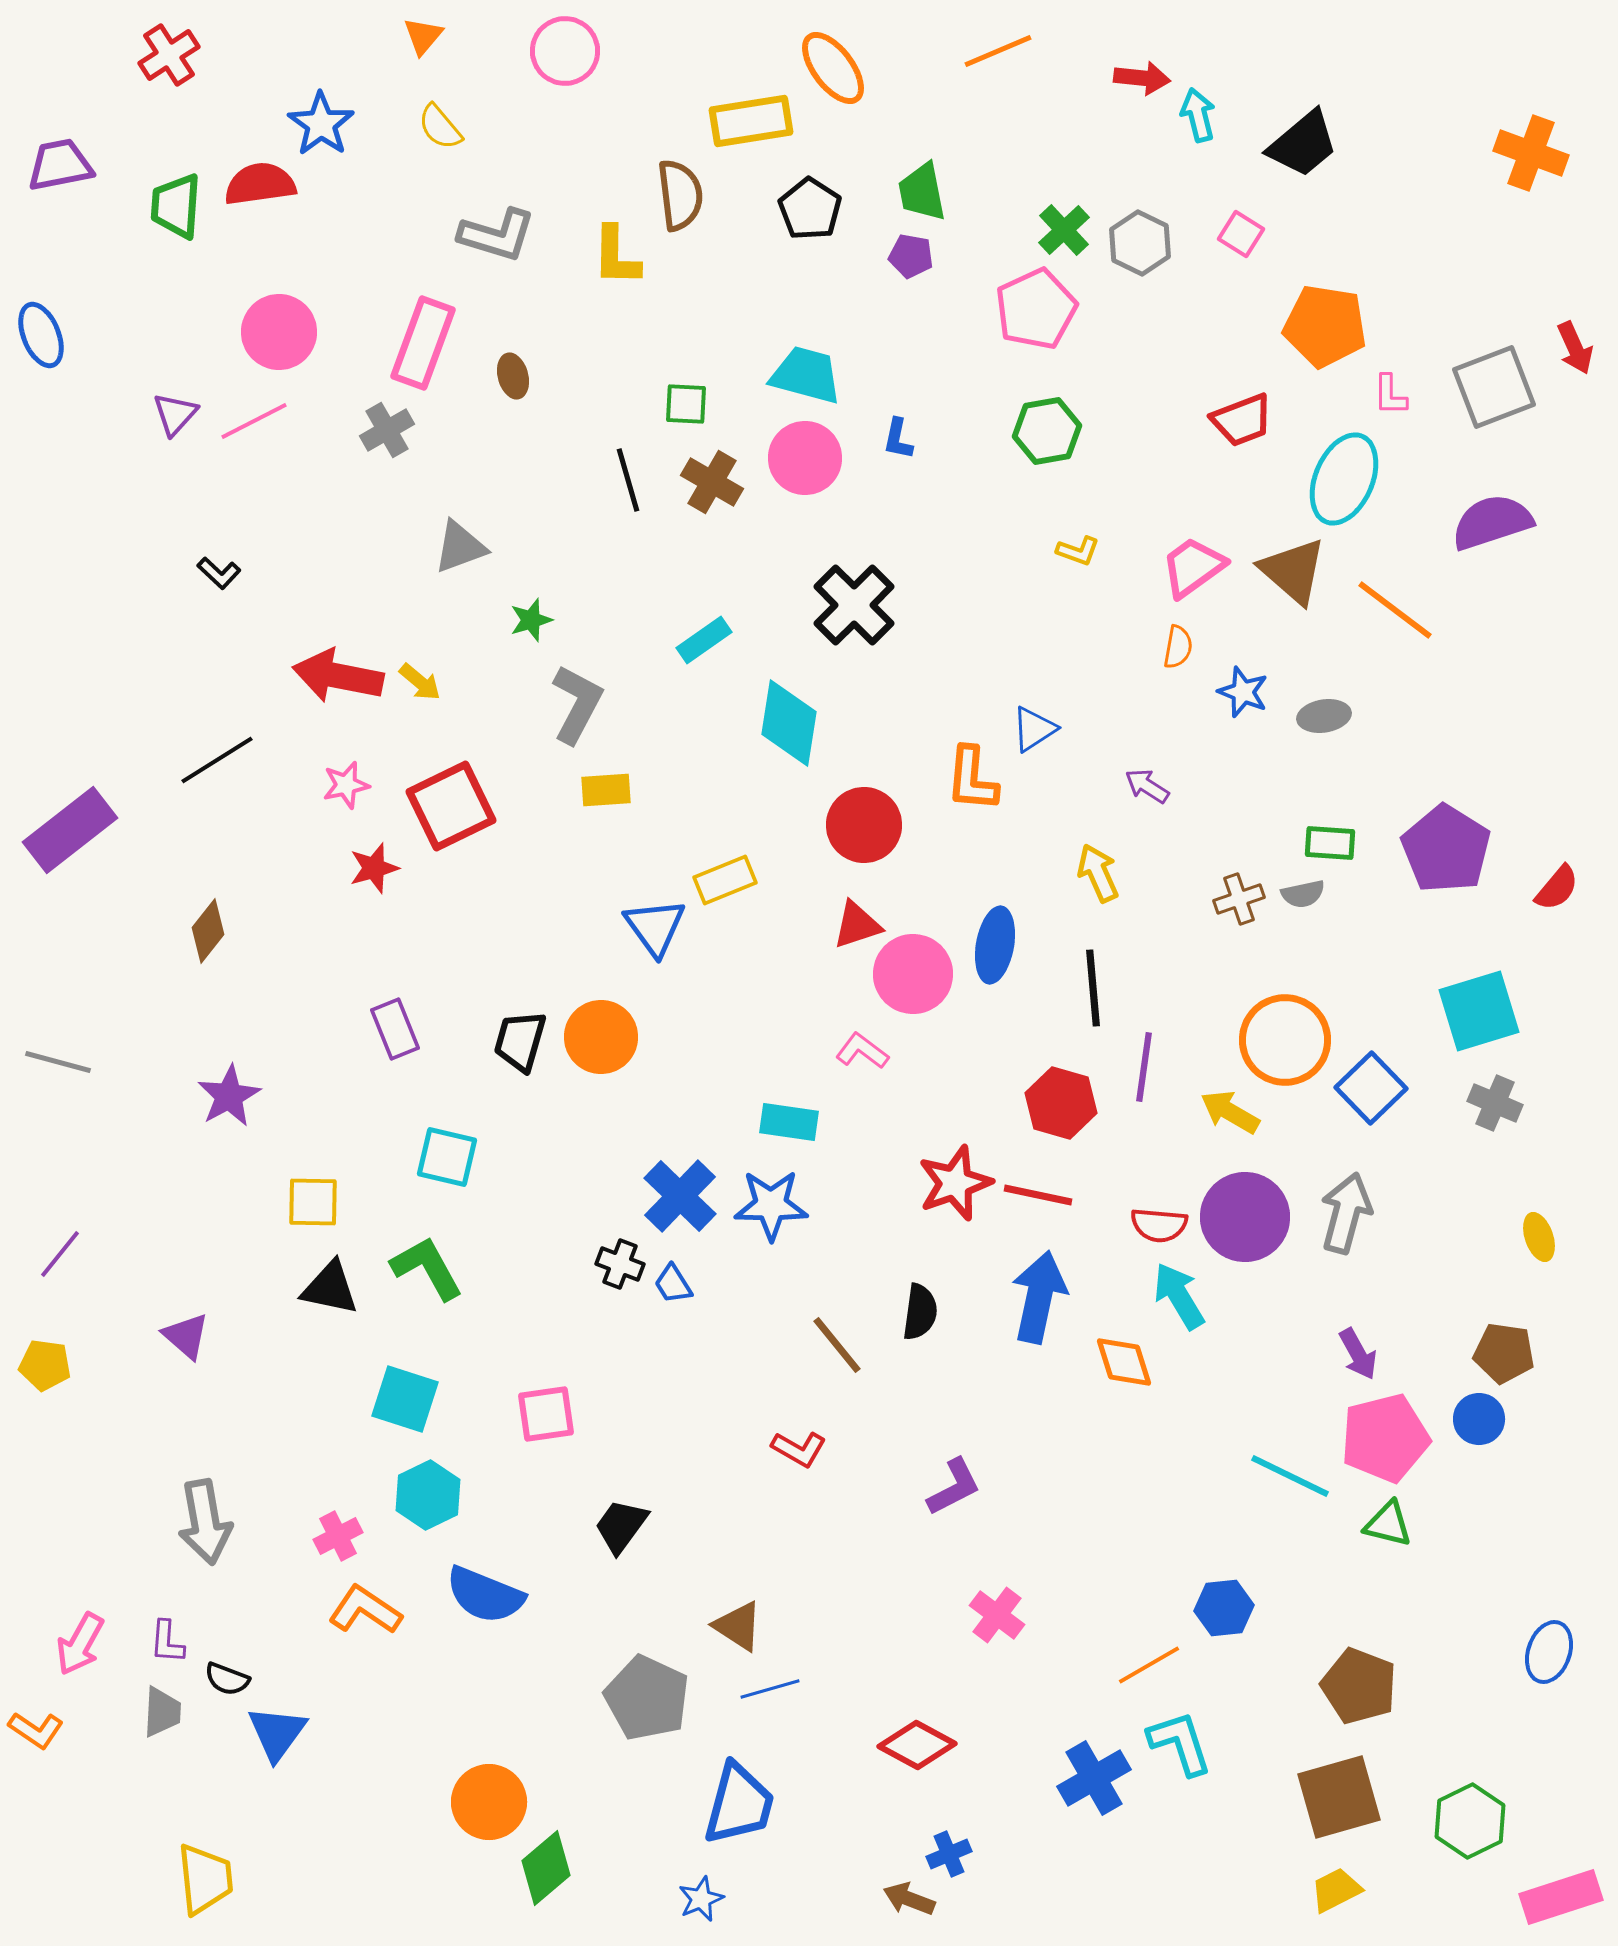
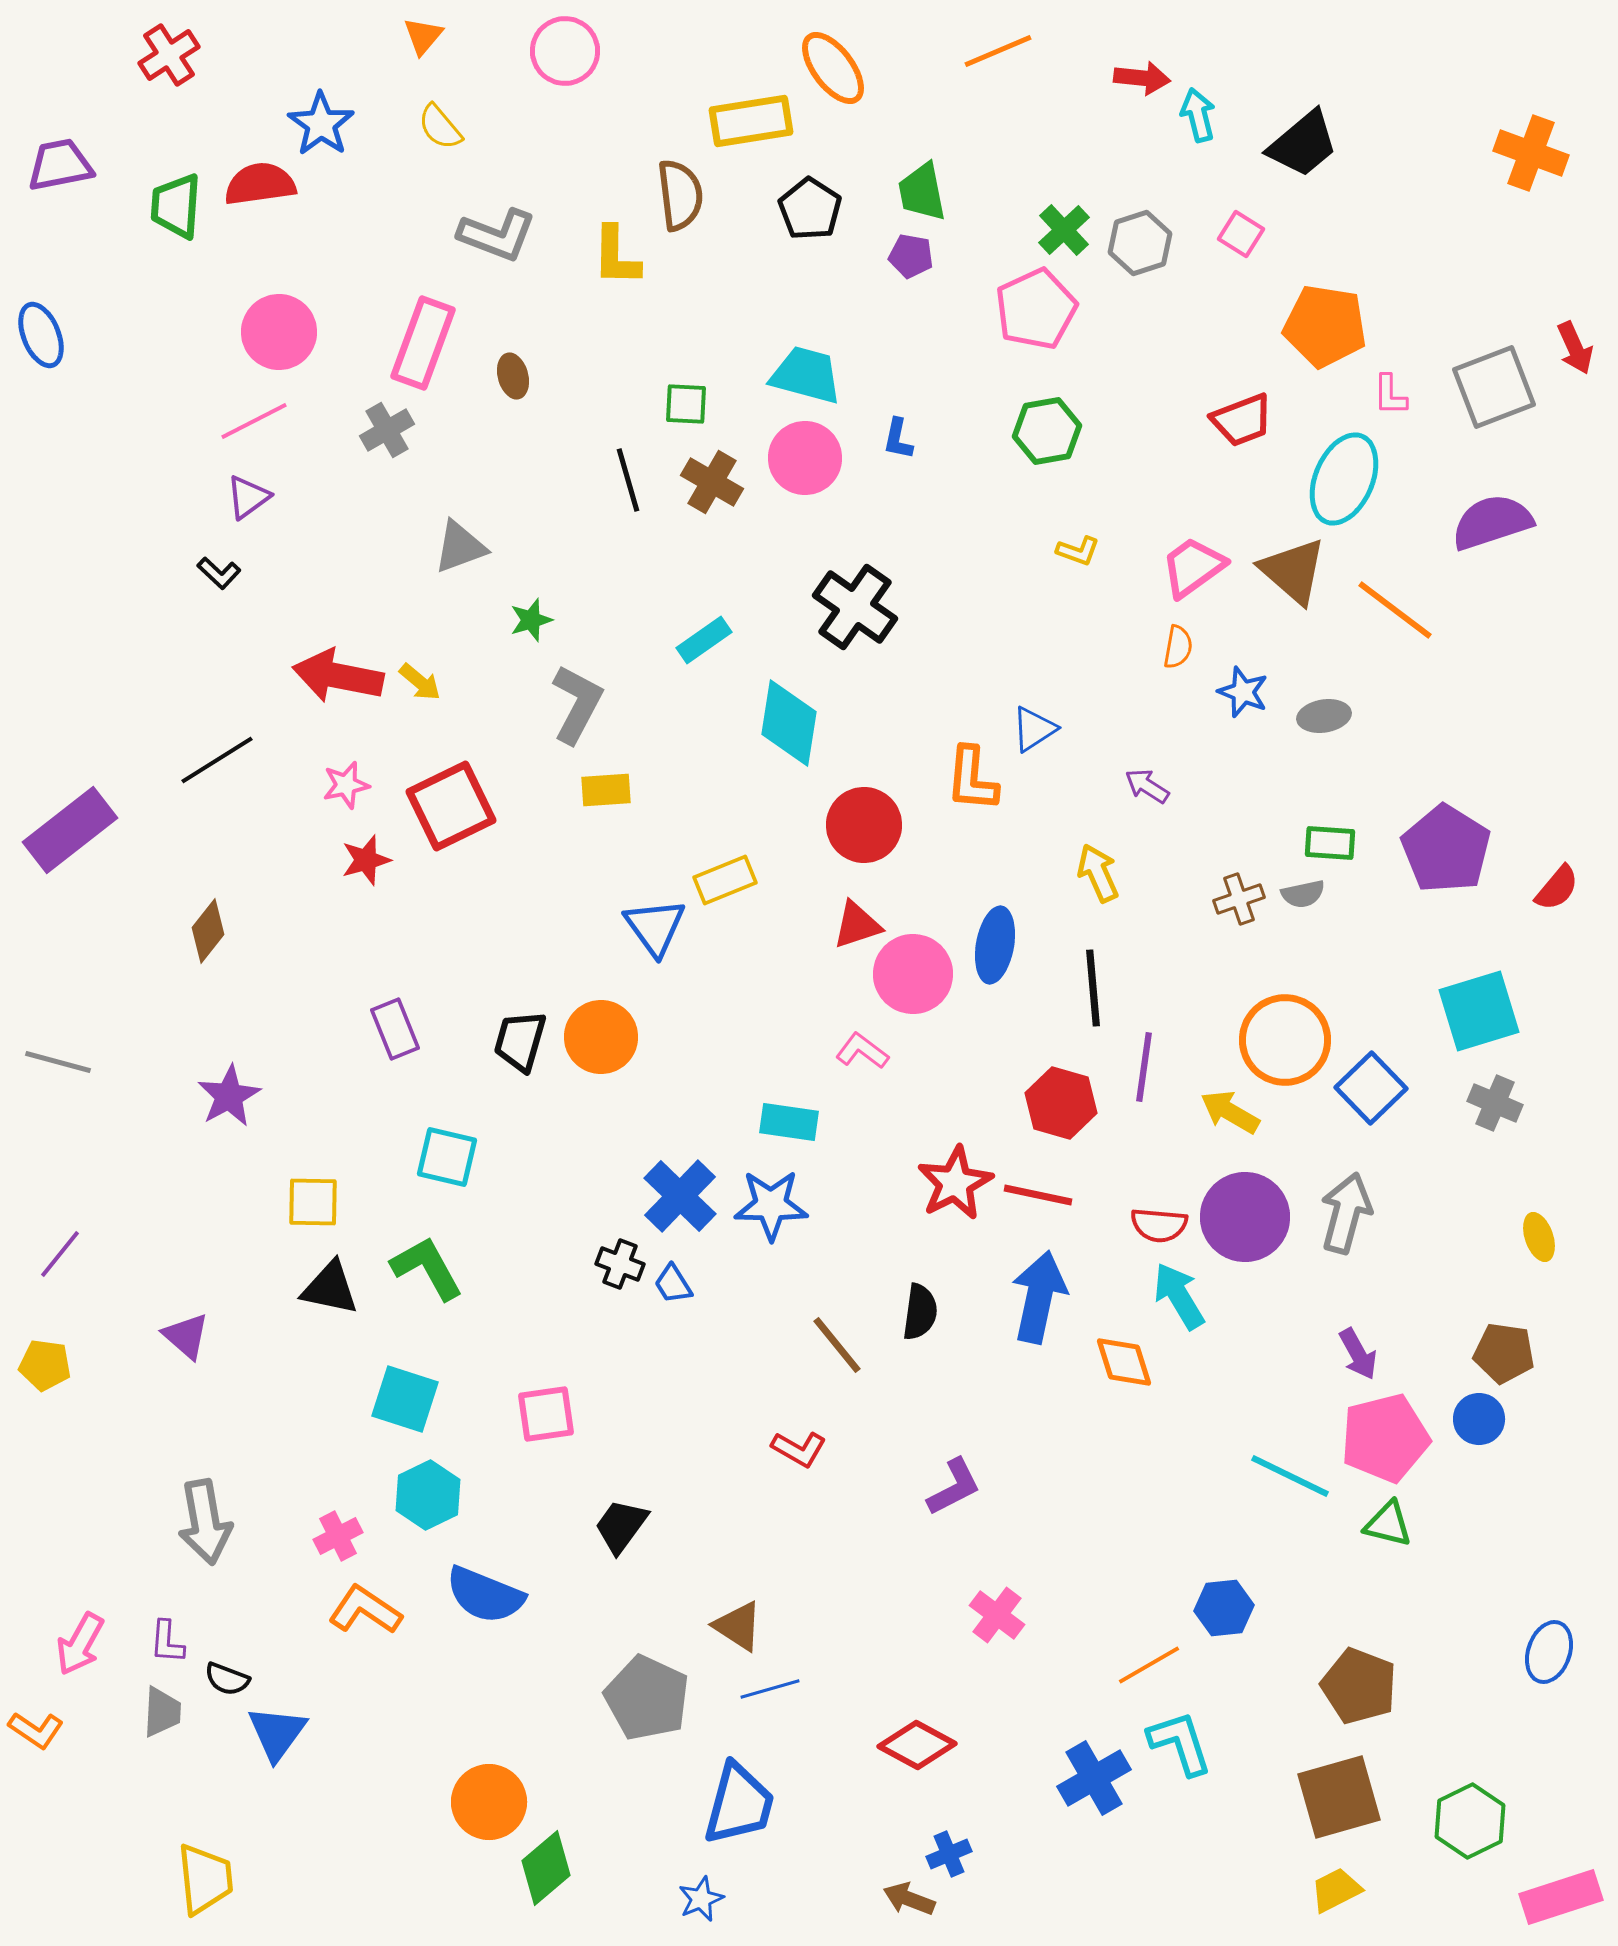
gray L-shape at (497, 235): rotated 4 degrees clockwise
gray hexagon at (1140, 243): rotated 16 degrees clockwise
purple triangle at (175, 414): moved 73 px right, 83 px down; rotated 12 degrees clockwise
black cross at (854, 605): moved 1 px right, 2 px down; rotated 10 degrees counterclockwise
red star at (374, 868): moved 8 px left, 8 px up
red star at (955, 1183): rotated 8 degrees counterclockwise
